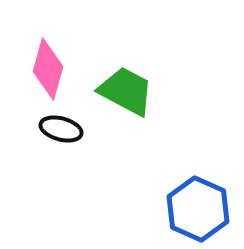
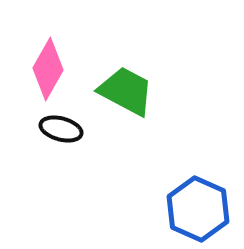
pink diamond: rotated 14 degrees clockwise
